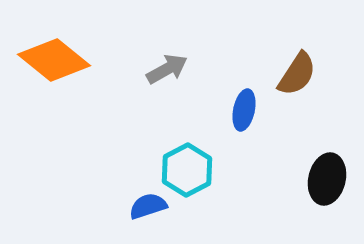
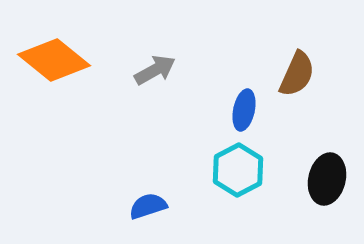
gray arrow: moved 12 px left, 1 px down
brown semicircle: rotated 9 degrees counterclockwise
cyan hexagon: moved 51 px right
